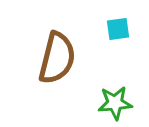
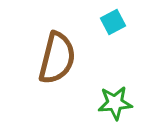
cyan square: moved 5 px left, 7 px up; rotated 20 degrees counterclockwise
